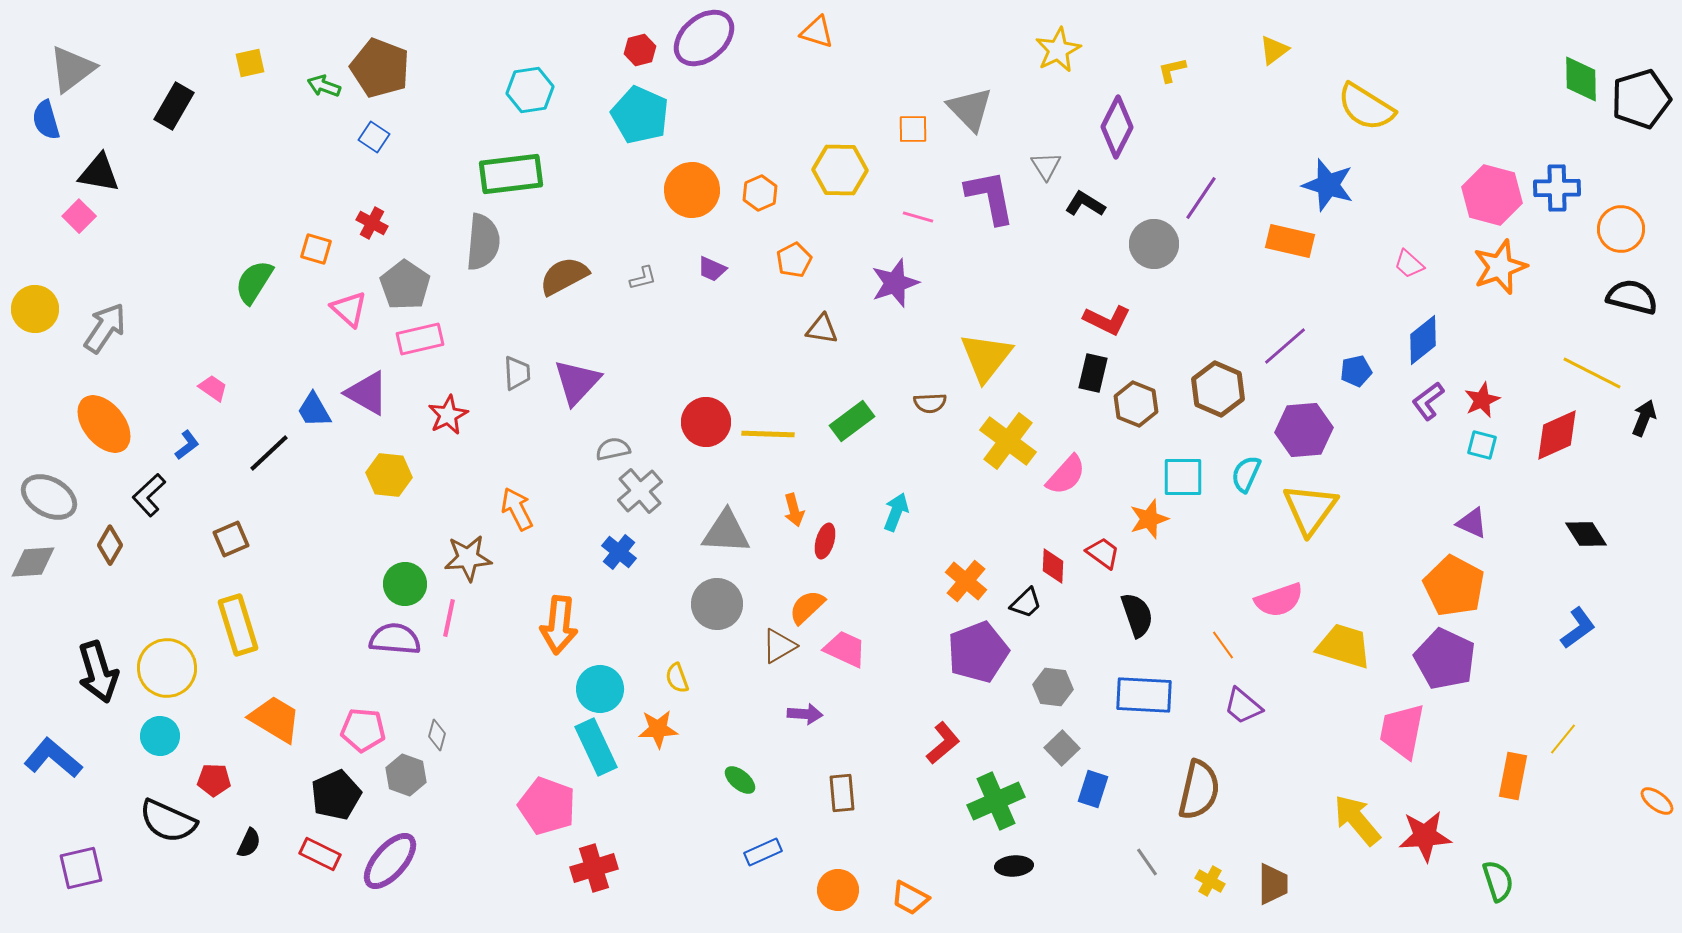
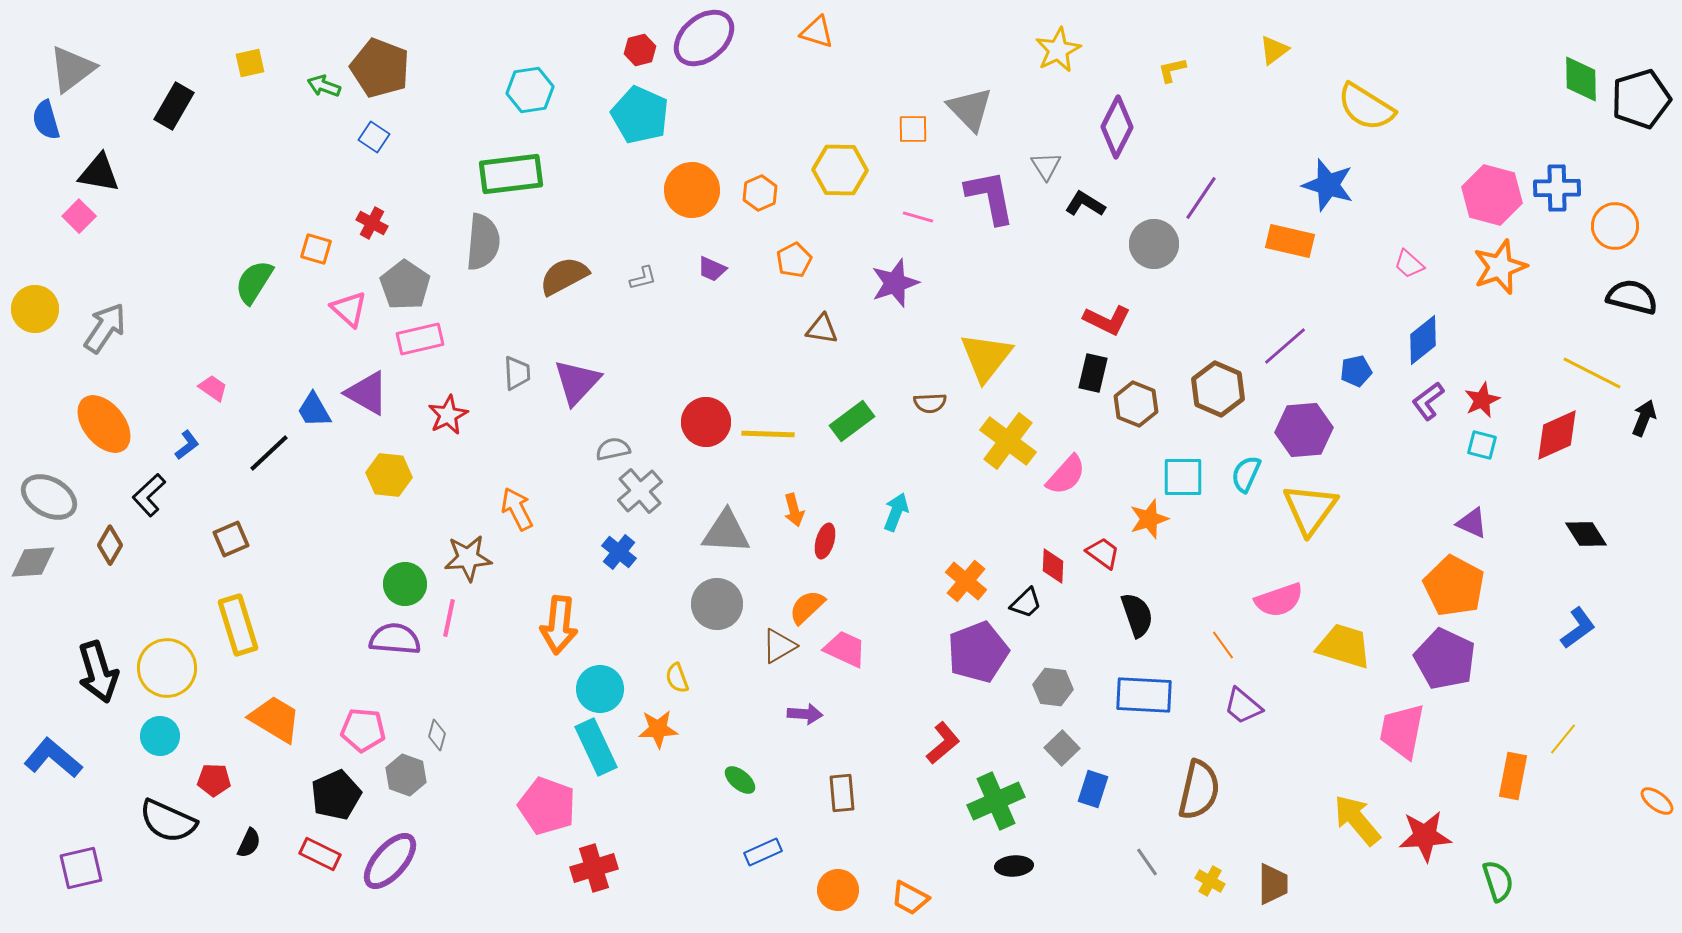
orange circle at (1621, 229): moved 6 px left, 3 px up
